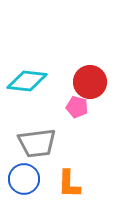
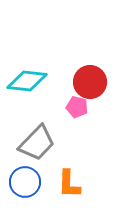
gray trapezoid: rotated 39 degrees counterclockwise
blue circle: moved 1 px right, 3 px down
